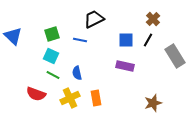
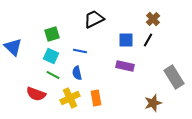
blue triangle: moved 11 px down
blue line: moved 11 px down
gray rectangle: moved 1 px left, 21 px down
